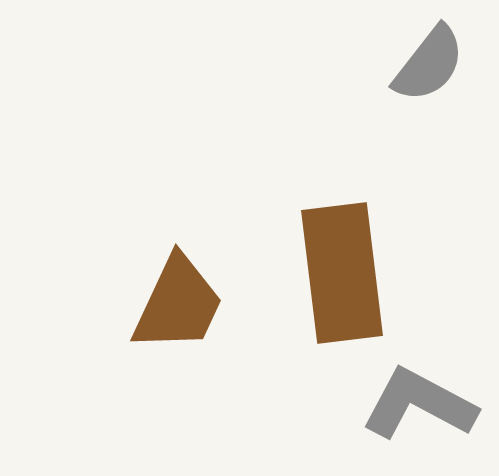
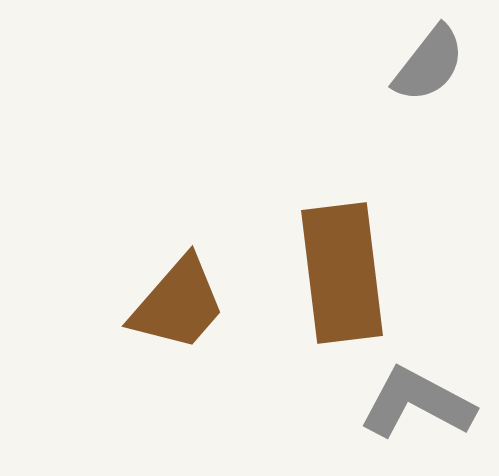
brown trapezoid: rotated 16 degrees clockwise
gray L-shape: moved 2 px left, 1 px up
